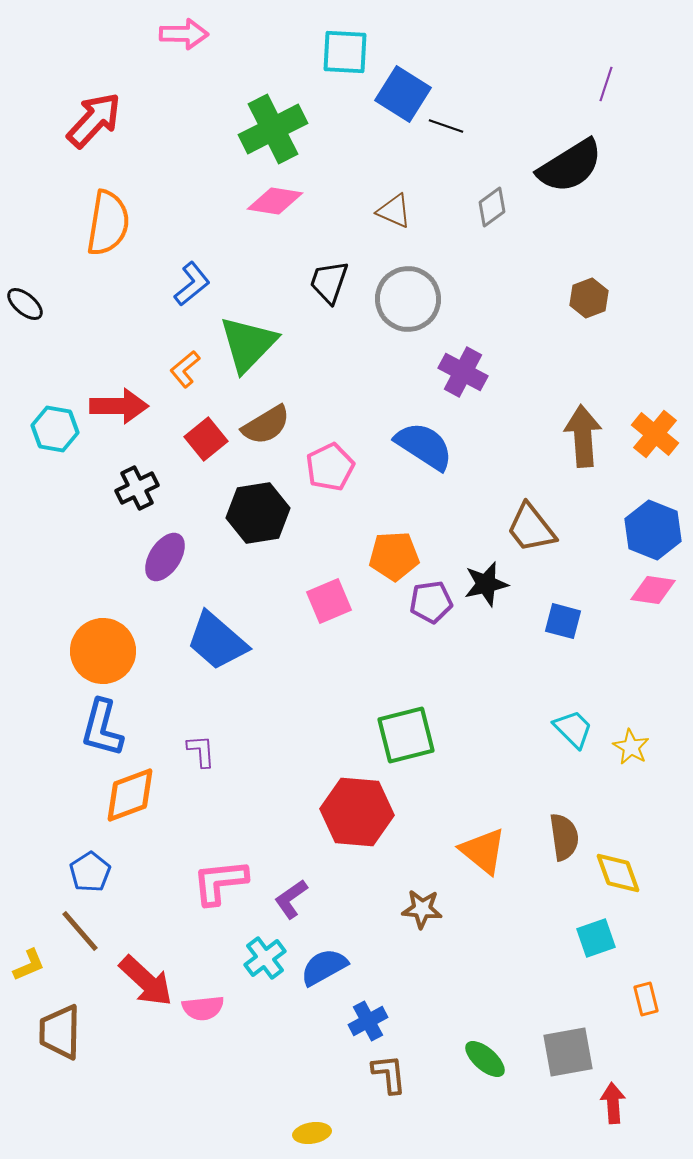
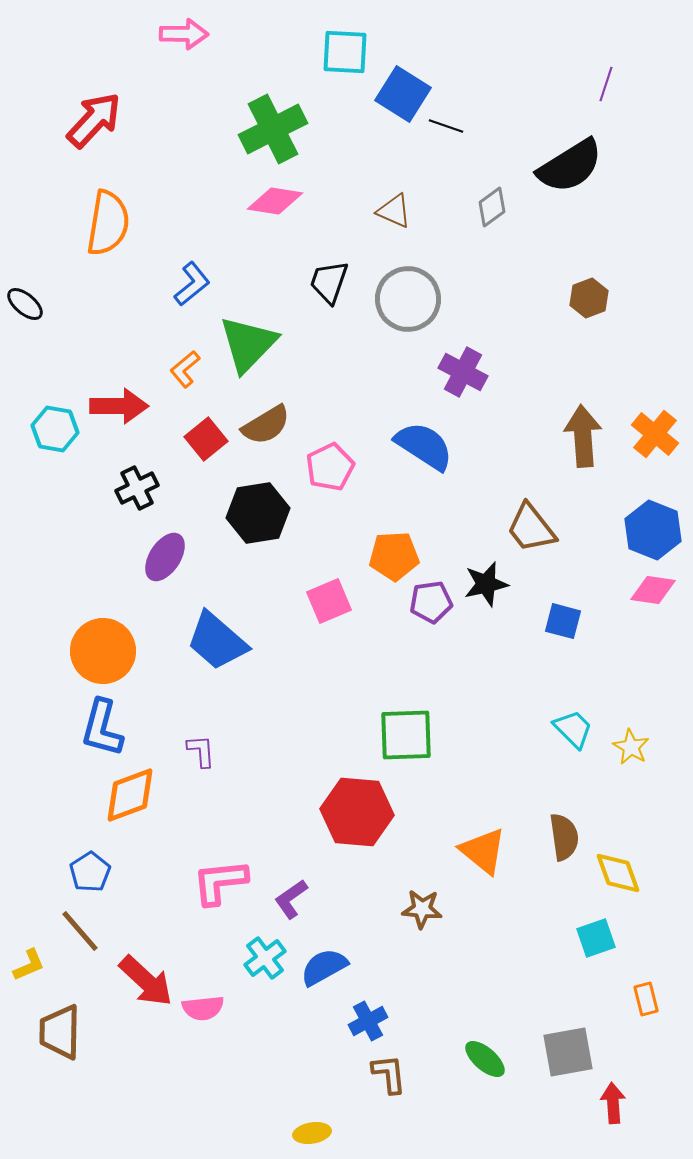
green square at (406, 735): rotated 12 degrees clockwise
